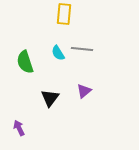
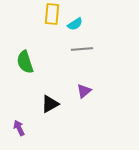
yellow rectangle: moved 12 px left
gray line: rotated 10 degrees counterclockwise
cyan semicircle: moved 17 px right, 29 px up; rotated 91 degrees counterclockwise
black triangle: moved 6 px down; rotated 24 degrees clockwise
